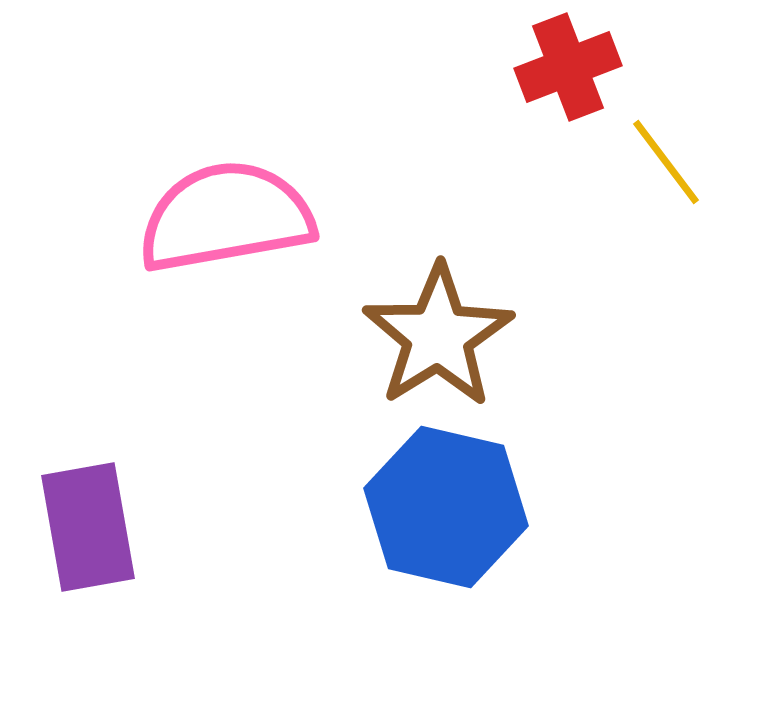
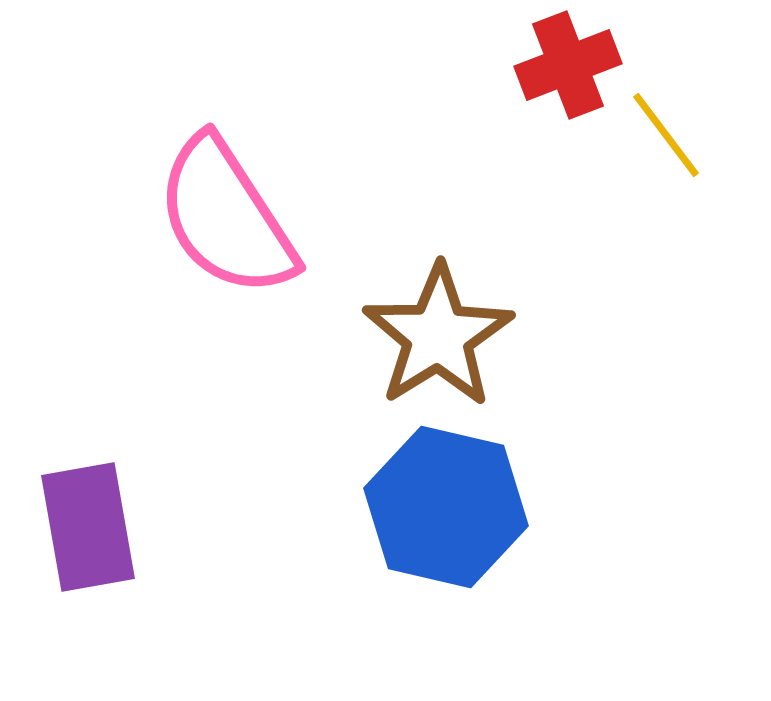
red cross: moved 2 px up
yellow line: moved 27 px up
pink semicircle: rotated 113 degrees counterclockwise
